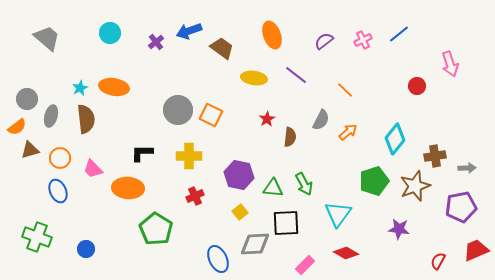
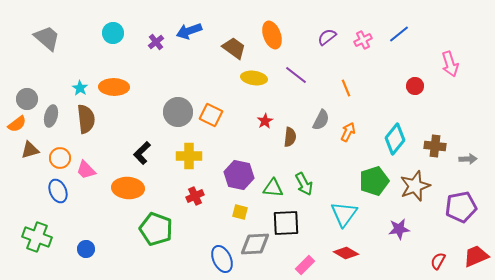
cyan circle at (110, 33): moved 3 px right
purple semicircle at (324, 41): moved 3 px right, 4 px up
brown trapezoid at (222, 48): moved 12 px right
red circle at (417, 86): moved 2 px left
orange ellipse at (114, 87): rotated 8 degrees counterclockwise
cyan star at (80, 88): rotated 14 degrees counterclockwise
orange line at (345, 90): moved 1 px right, 2 px up; rotated 24 degrees clockwise
gray circle at (178, 110): moved 2 px down
red star at (267, 119): moved 2 px left, 2 px down
orange semicircle at (17, 127): moved 3 px up
orange arrow at (348, 132): rotated 24 degrees counterclockwise
black L-shape at (142, 153): rotated 45 degrees counterclockwise
brown cross at (435, 156): moved 10 px up; rotated 15 degrees clockwise
gray arrow at (467, 168): moved 1 px right, 9 px up
pink trapezoid at (93, 169): moved 7 px left, 1 px down
yellow square at (240, 212): rotated 35 degrees counterclockwise
cyan triangle at (338, 214): moved 6 px right
green pentagon at (156, 229): rotated 12 degrees counterclockwise
purple star at (399, 229): rotated 15 degrees counterclockwise
red trapezoid at (476, 250): moved 6 px down
blue ellipse at (218, 259): moved 4 px right
